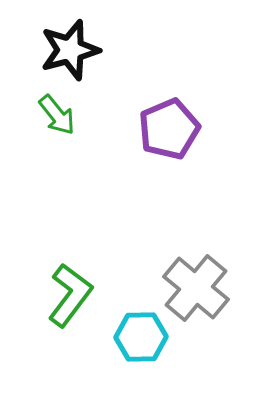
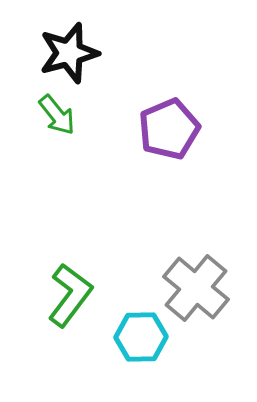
black star: moved 1 px left, 3 px down
